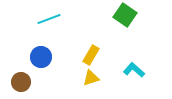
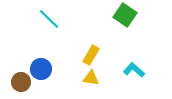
cyan line: rotated 65 degrees clockwise
blue circle: moved 12 px down
yellow triangle: rotated 24 degrees clockwise
